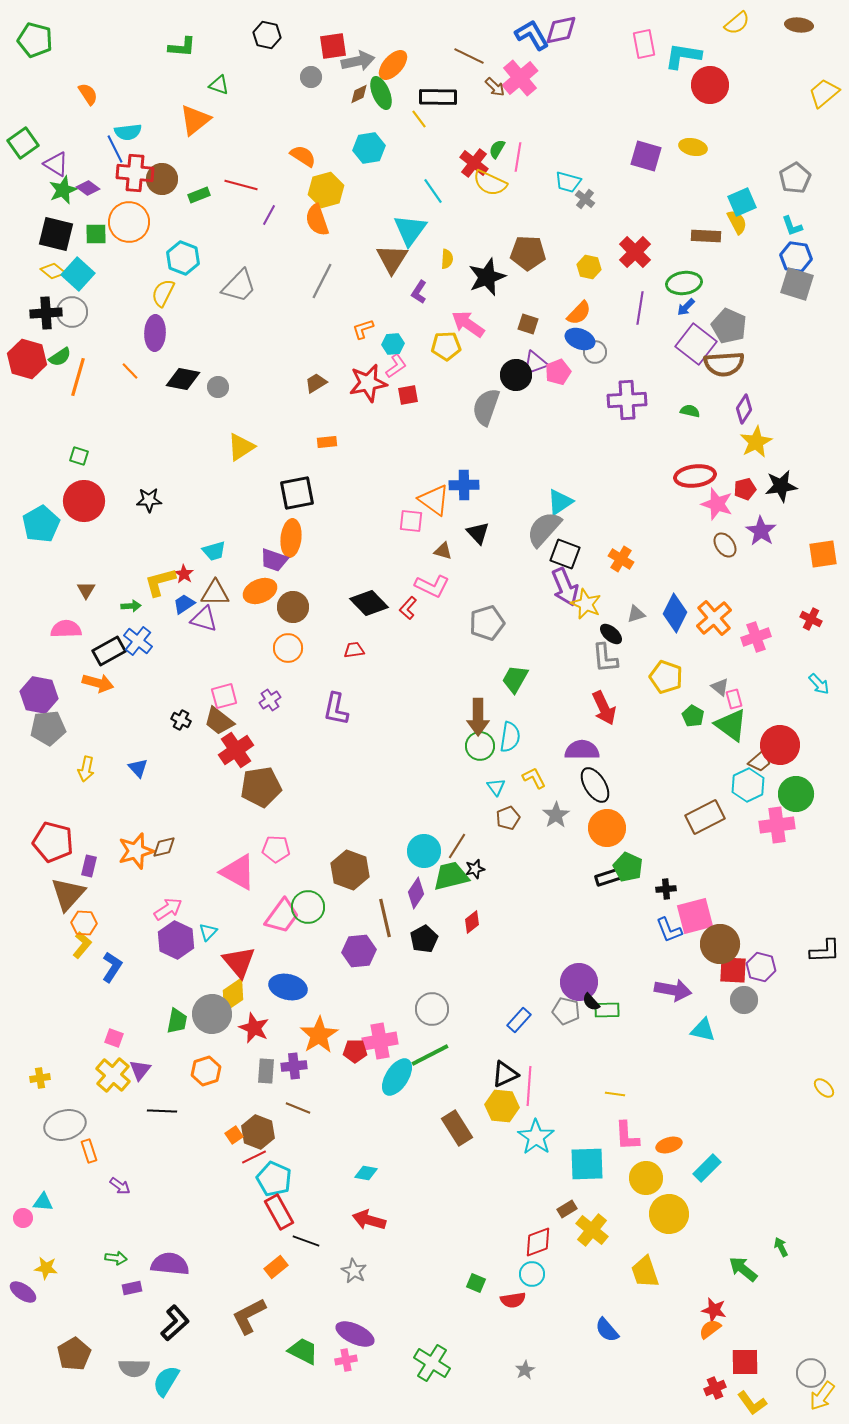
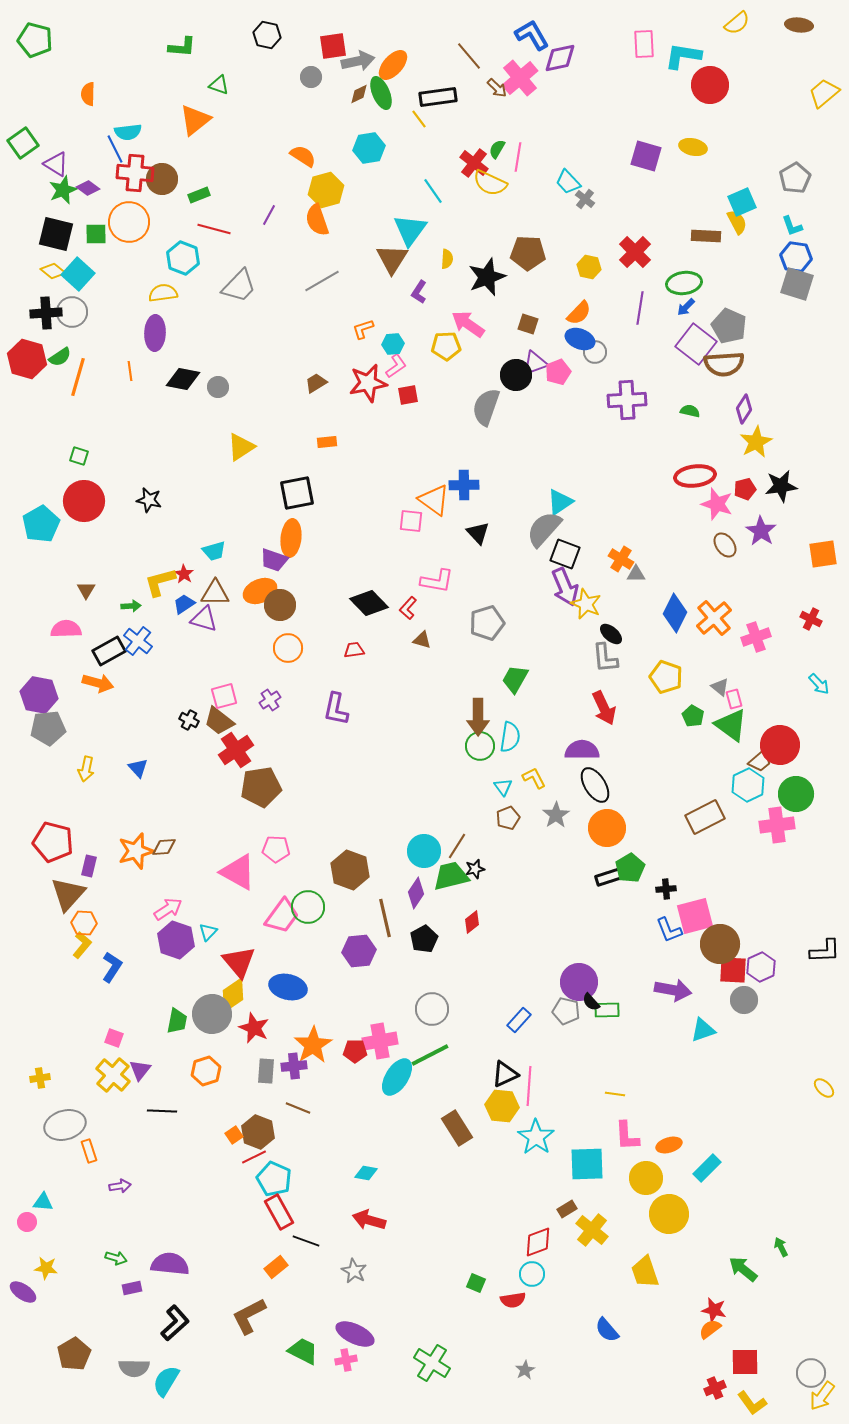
purple diamond at (561, 30): moved 1 px left, 28 px down
pink rectangle at (644, 44): rotated 8 degrees clockwise
brown line at (469, 56): rotated 24 degrees clockwise
brown arrow at (495, 87): moved 2 px right, 1 px down
orange semicircle at (88, 94): rotated 145 degrees counterclockwise
black rectangle at (438, 97): rotated 9 degrees counterclockwise
cyan trapezoid at (568, 182): rotated 32 degrees clockwise
red line at (241, 185): moved 27 px left, 44 px down
gray line at (322, 281): rotated 33 degrees clockwise
yellow semicircle at (163, 293): rotated 56 degrees clockwise
orange line at (130, 371): rotated 36 degrees clockwise
black star at (149, 500): rotated 15 degrees clockwise
brown triangle at (443, 551): moved 21 px left, 89 px down
pink L-shape at (432, 586): moved 5 px right, 5 px up; rotated 16 degrees counterclockwise
brown circle at (293, 607): moved 13 px left, 2 px up
gray triangle at (636, 614): moved 40 px up; rotated 18 degrees clockwise
black cross at (181, 720): moved 8 px right
cyan triangle at (496, 787): moved 7 px right
brown diamond at (164, 847): rotated 10 degrees clockwise
green pentagon at (628, 867): moved 2 px right, 1 px down; rotated 16 degrees clockwise
purple hexagon at (176, 940): rotated 6 degrees counterclockwise
purple hexagon at (761, 967): rotated 20 degrees clockwise
cyan triangle at (703, 1030): rotated 32 degrees counterclockwise
orange star at (319, 1035): moved 6 px left, 10 px down
purple arrow at (120, 1186): rotated 45 degrees counterclockwise
pink circle at (23, 1218): moved 4 px right, 4 px down
green arrow at (116, 1258): rotated 10 degrees clockwise
